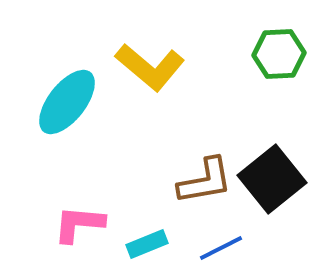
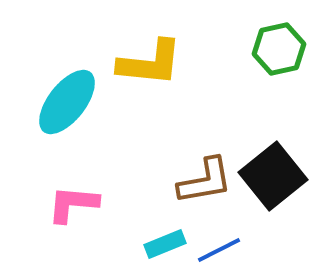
green hexagon: moved 5 px up; rotated 9 degrees counterclockwise
yellow L-shape: moved 4 px up; rotated 34 degrees counterclockwise
black square: moved 1 px right, 3 px up
pink L-shape: moved 6 px left, 20 px up
cyan rectangle: moved 18 px right
blue line: moved 2 px left, 2 px down
